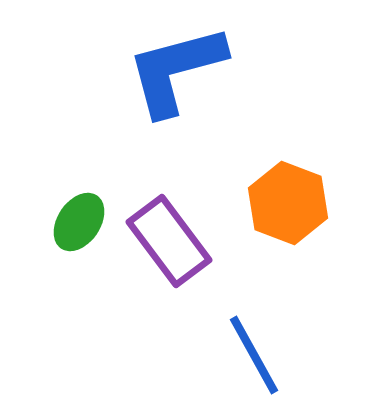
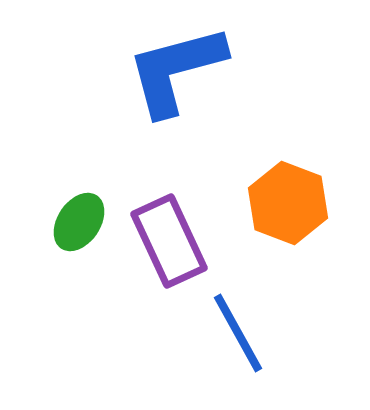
purple rectangle: rotated 12 degrees clockwise
blue line: moved 16 px left, 22 px up
